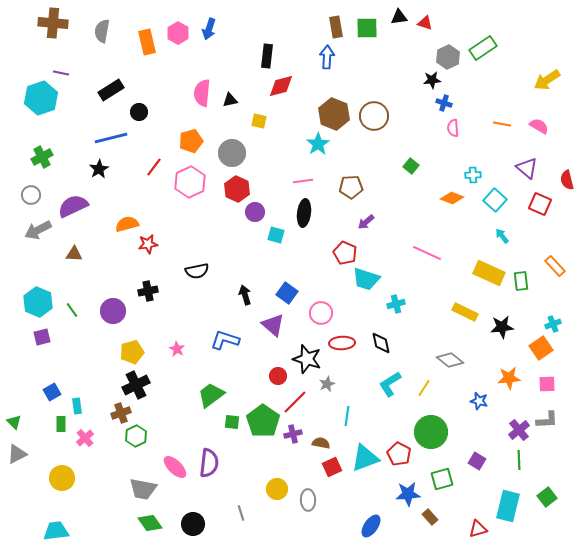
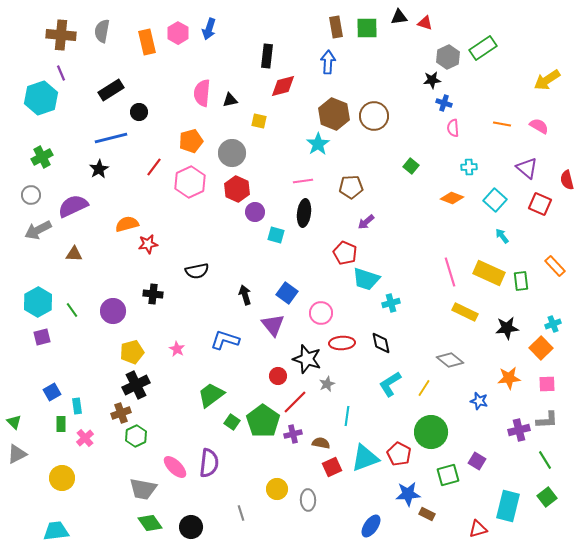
brown cross at (53, 23): moved 8 px right, 12 px down
blue arrow at (327, 57): moved 1 px right, 5 px down
purple line at (61, 73): rotated 56 degrees clockwise
red diamond at (281, 86): moved 2 px right
cyan cross at (473, 175): moved 4 px left, 8 px up
pink line at (427, 253): moved 23 px right, 19 px down; rotated 48 degrees clockwise
black cross at (148, 291): moved 5 px right, 3 px down; rotated 18 degrees clockwise
cyan hexagon at (38, 302): rotated 8 degrees clockwise
cyan cross at (396, 304): moved 5 px left, 1 px up
purple triangle at (273, 325): rotated 10 degrees clockwise
black star at (502, 327): moved 5 px right, 1 px down
orange square at (541, 348): rotated 10 degrees counterclockwise
green square at (232, 422): rotated 28 degrees clockwise
purple cross at (519, 430): rotated 25 degrees clockwise
green line at (519, 460): moved 26 px right; rotated 30 degrees counterclockwise
green square at (442, 479): moved 6 px right, 4 px up
brown rectangle at (430, 517): moved 3 px left, 3 px up; rotated 21 degrees counterclockwise
black circle at (193, 524): moved 2 px left, 3 px down
